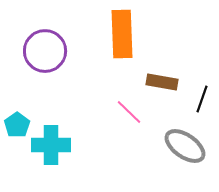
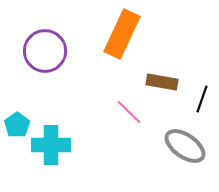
orange rectangle: rotated 27 degrees clockwise
